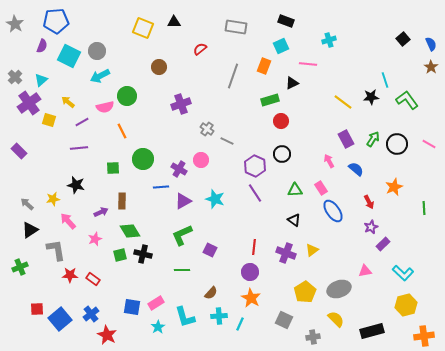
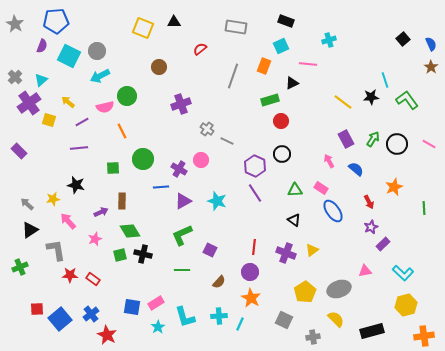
pink rectangle at (321, 188): rotated 24 degrees counterclockwise
cyan star at (215, 199): moved 2 px right, 2 px down
brown semicircle at (211, 293): moved 8 px right, 11 px up
